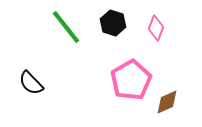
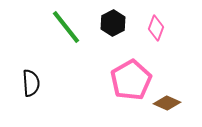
black hexagon: rotated 15 degrees clockwise
black semicircle: rotated 140 degrees counterclockwise
brown diamond: moved 1 px down; rotated 48 degrees clockwise
